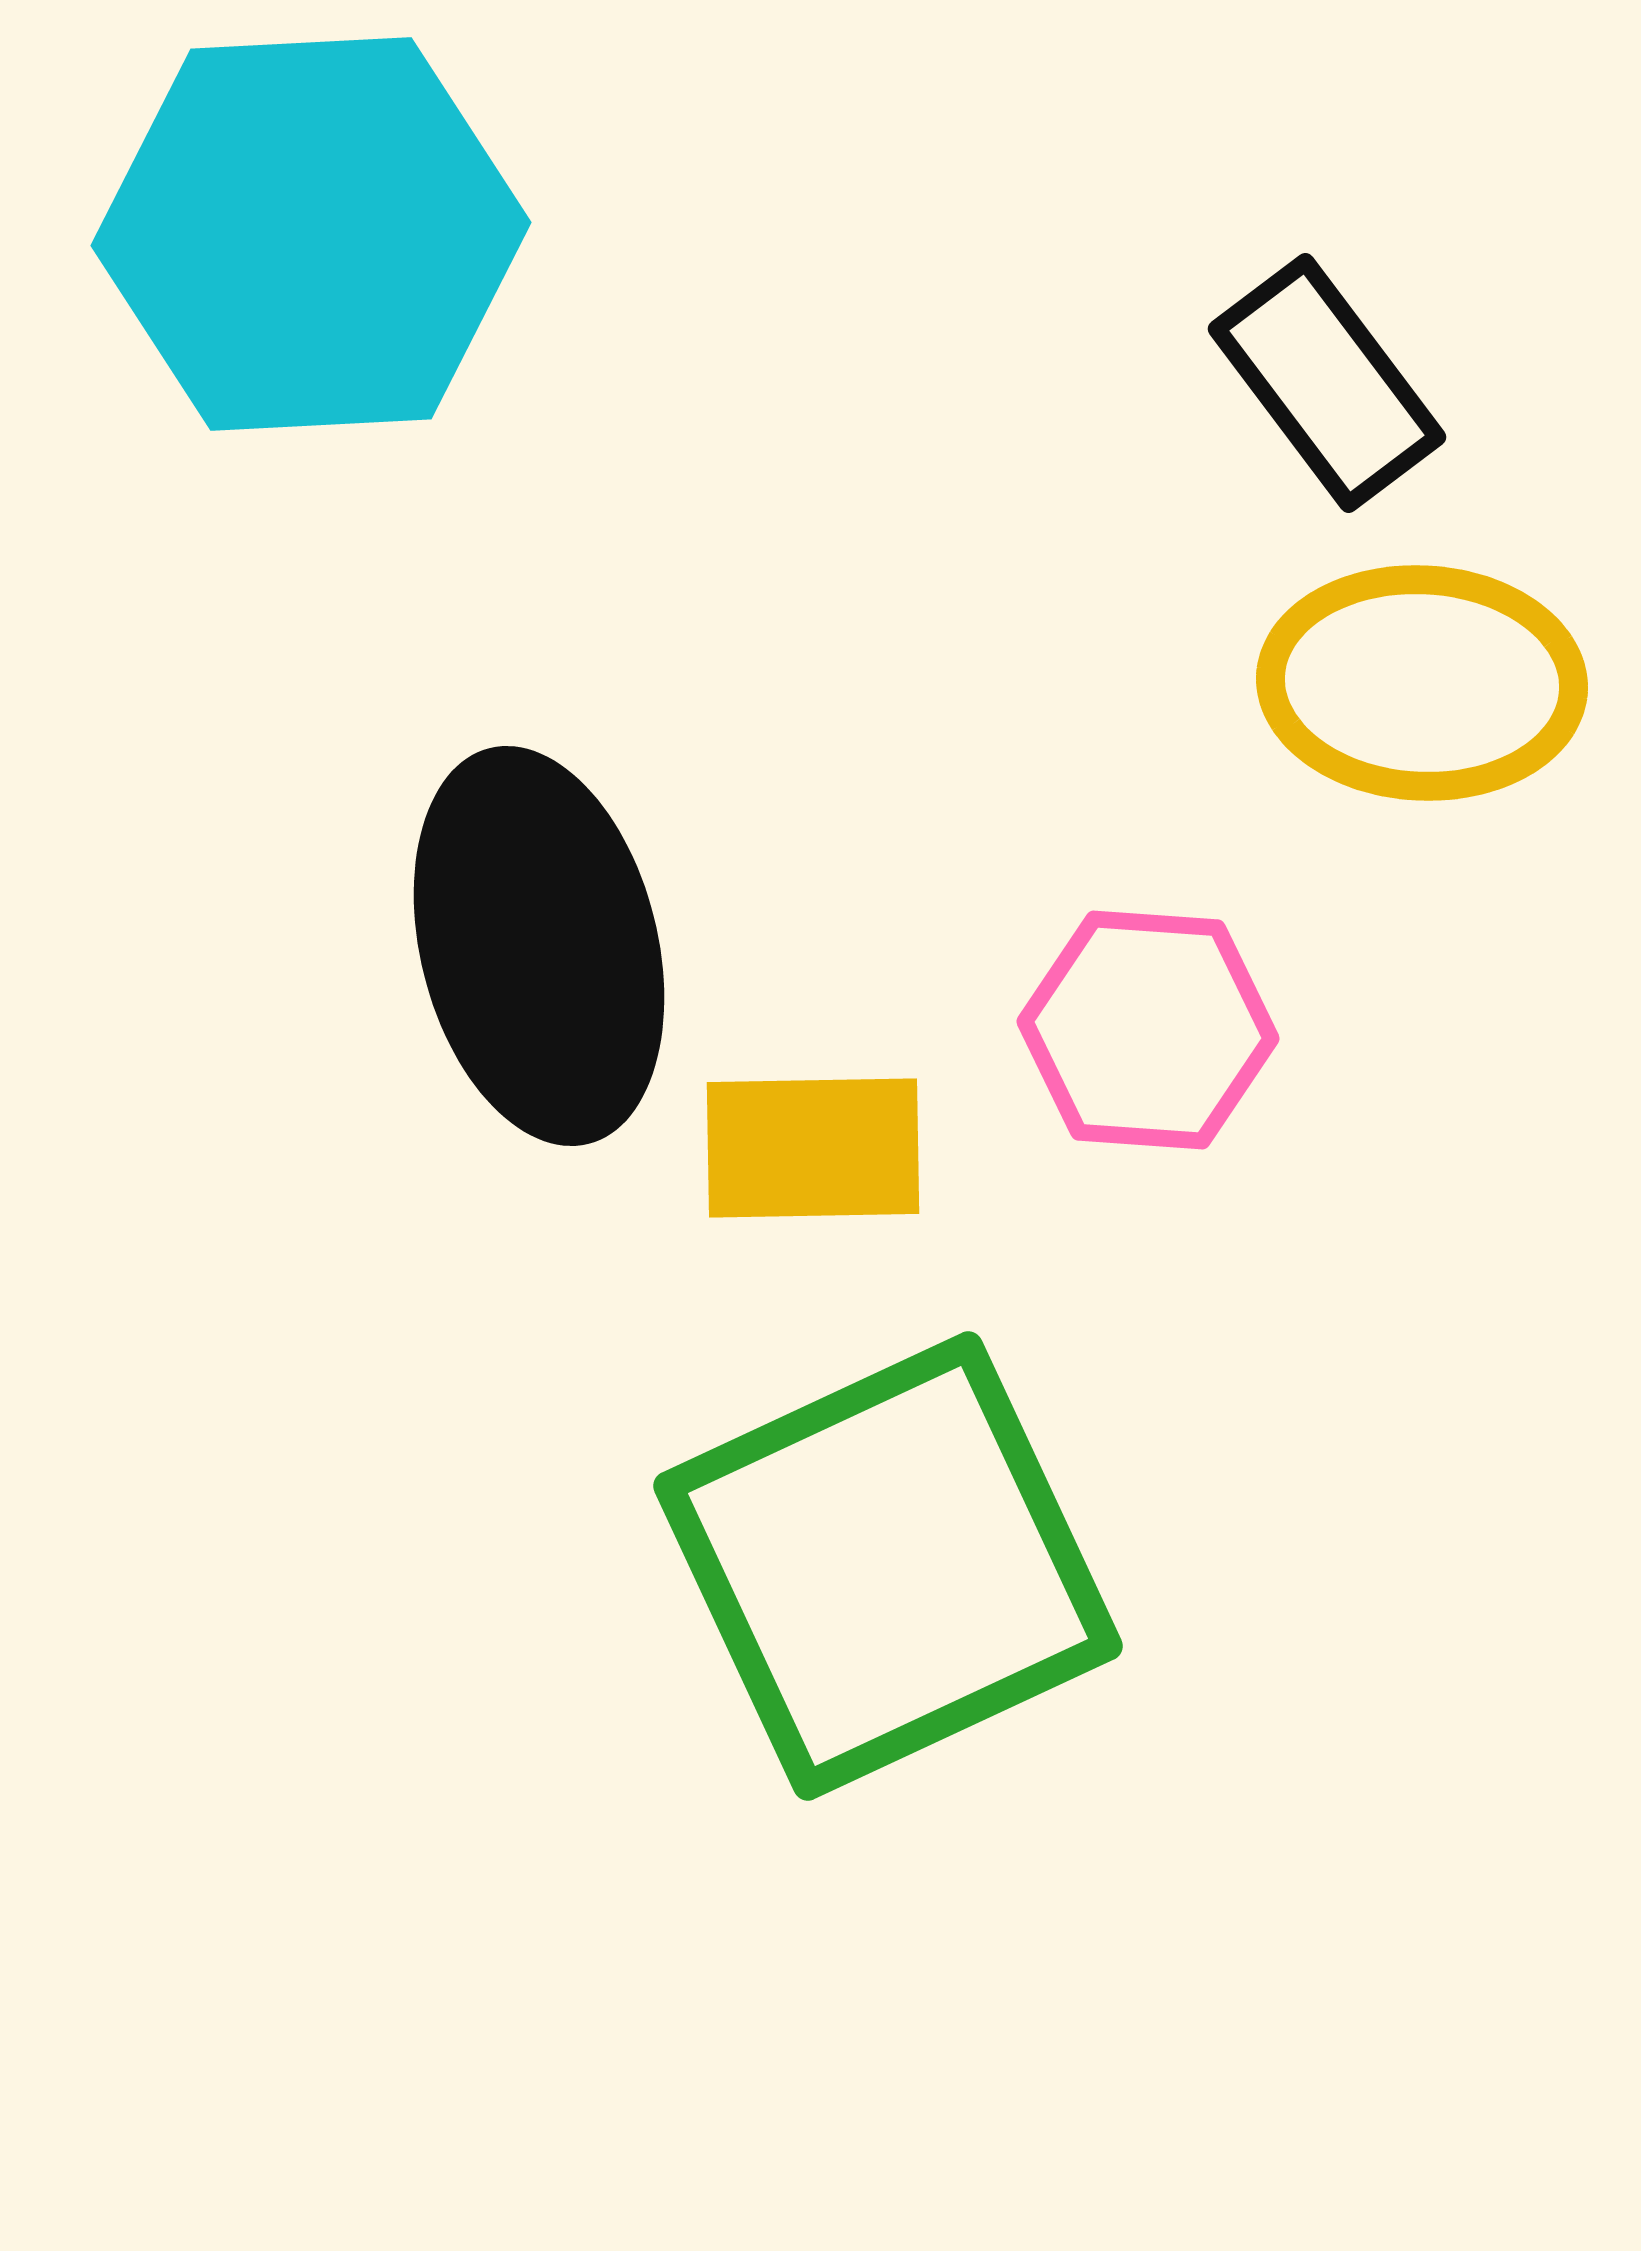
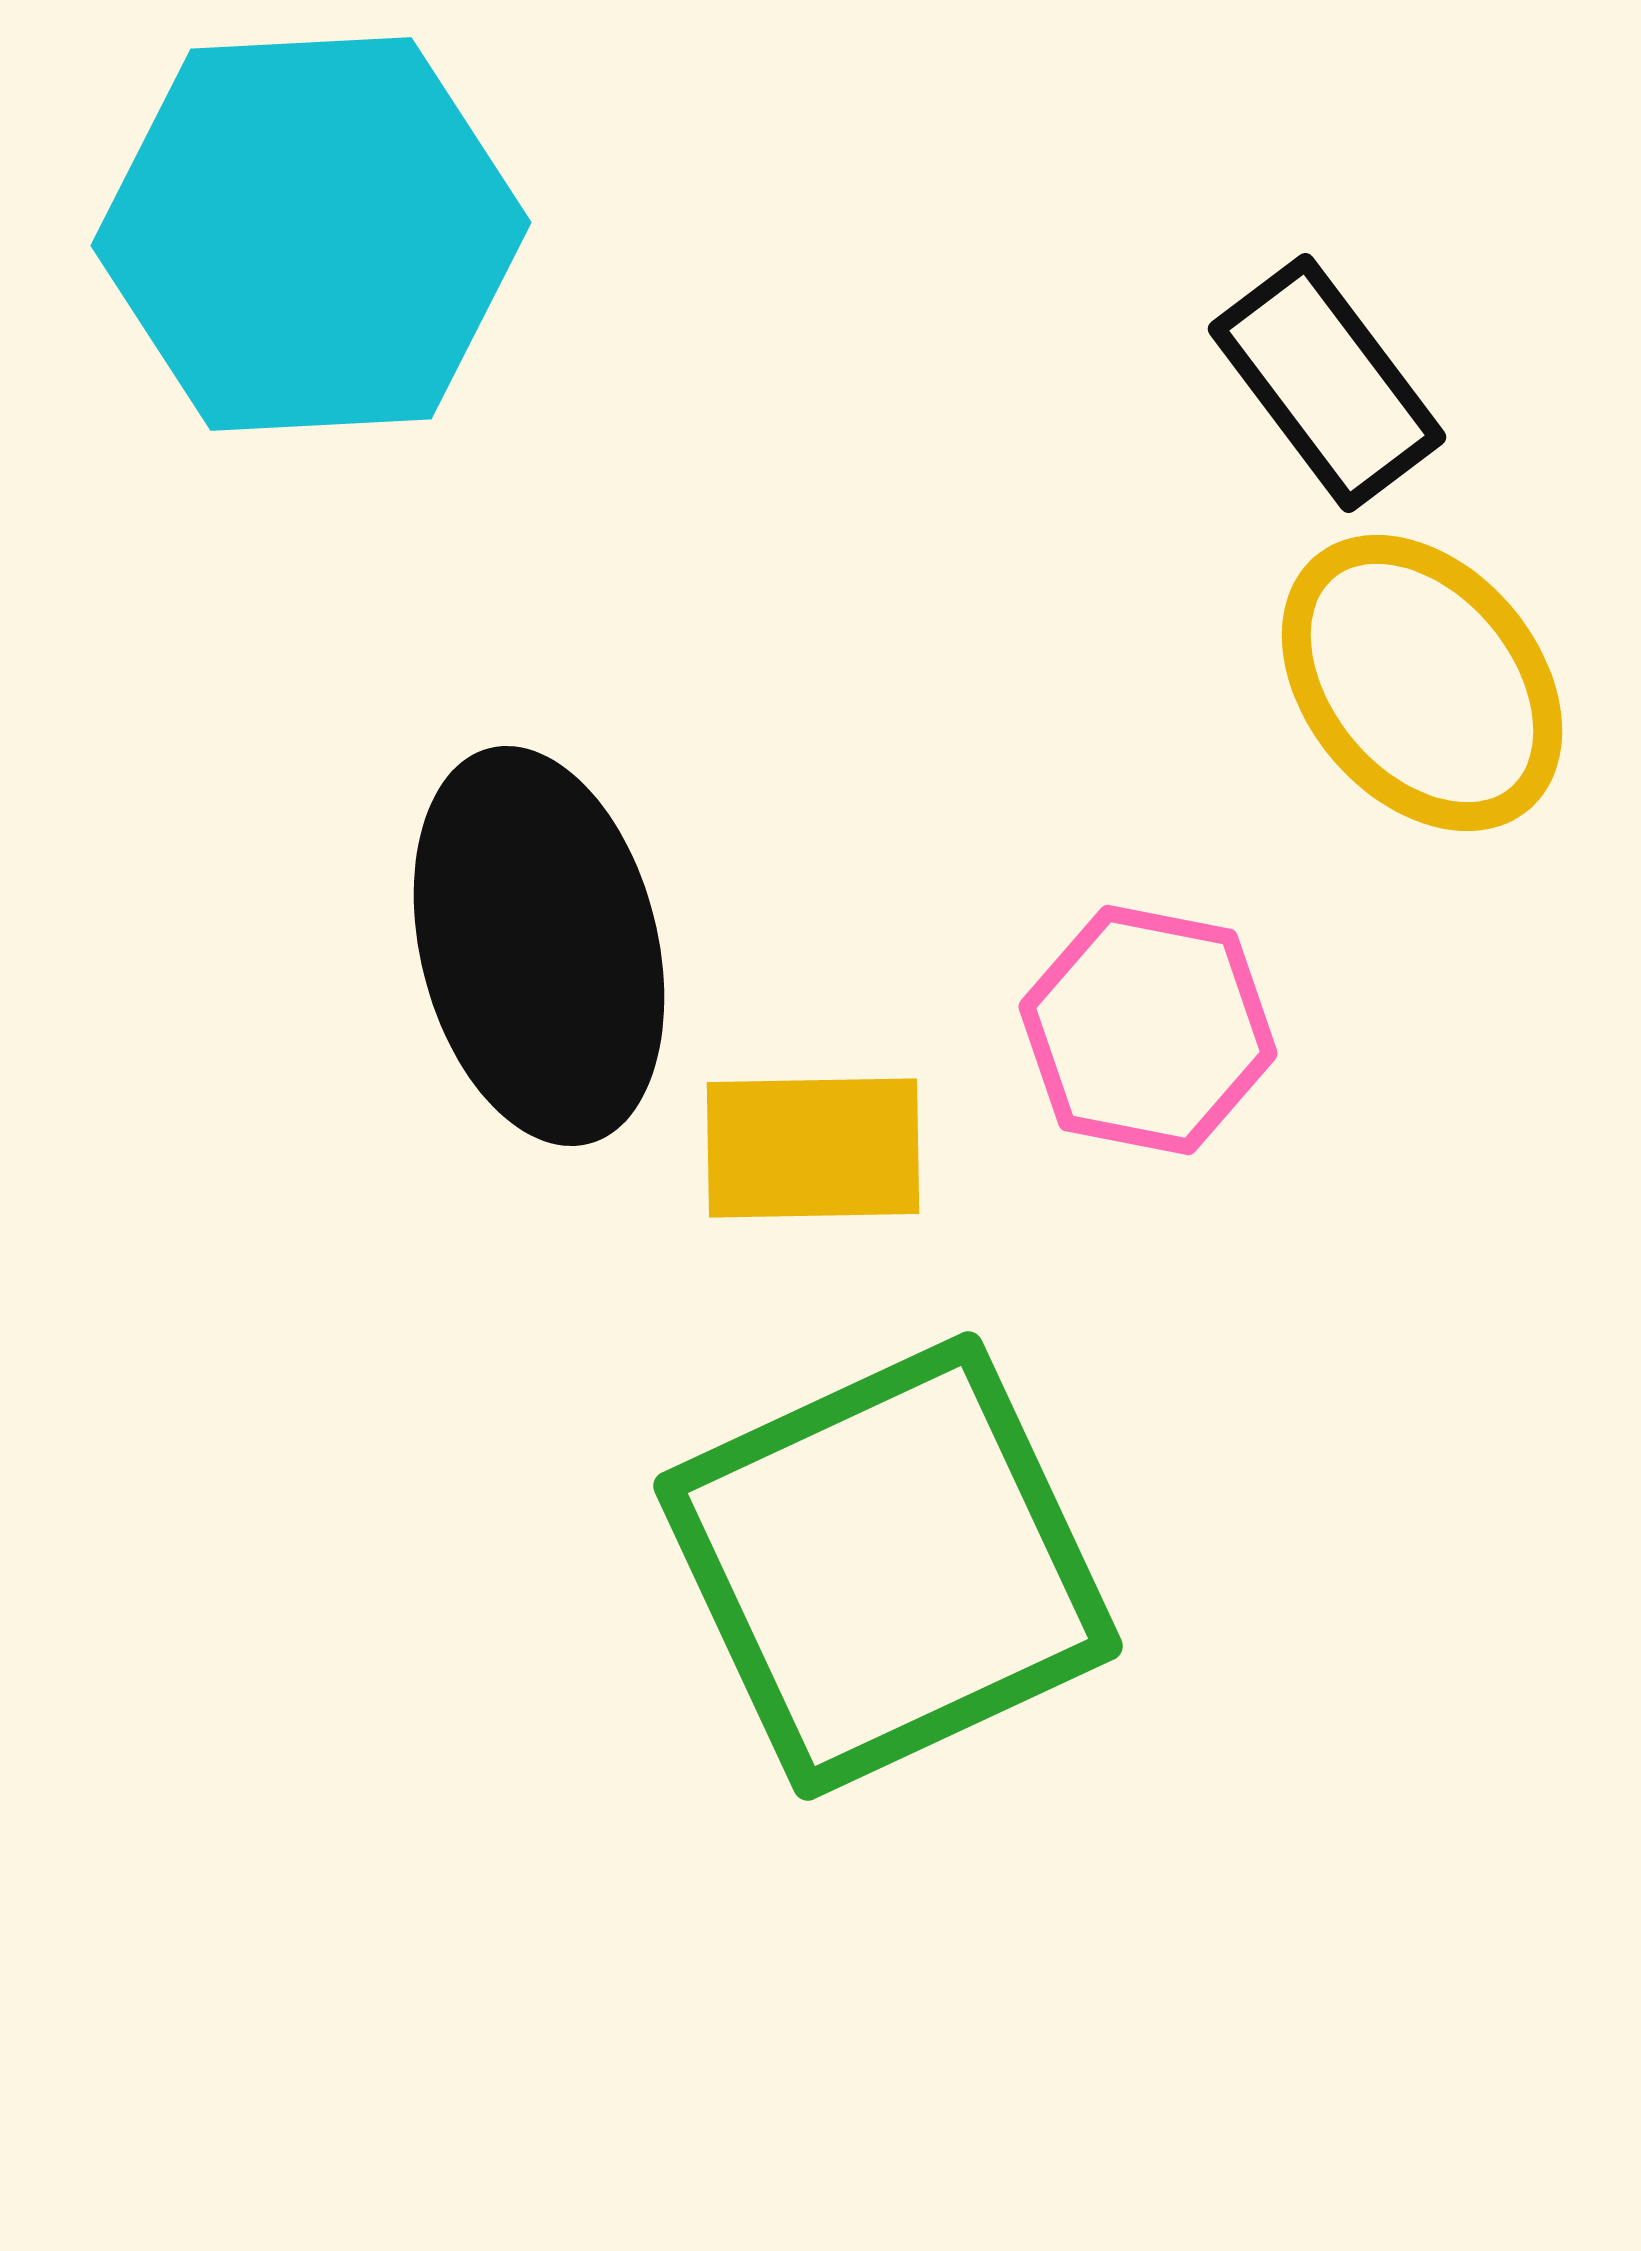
yellow ellipse: rotated 47 degrees clockwise
pink hexagon: rotated 7 degrees clockwise
